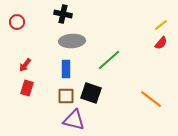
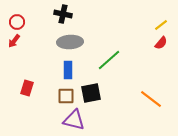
gray ellipse: moved 2 px left, 1 px down
red arrow: moved 11 px left, 24 px up
blue rectangle: moved 2 px right, 1 px down
black square: rotated 30 degrees counterclockwise
